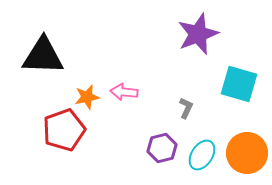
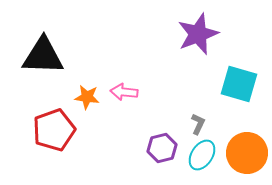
orange star: rotated 20 degrees clockwise
gray L-shape: moved 12 px right, 16 px down
red pentagon: moved 10 px left
